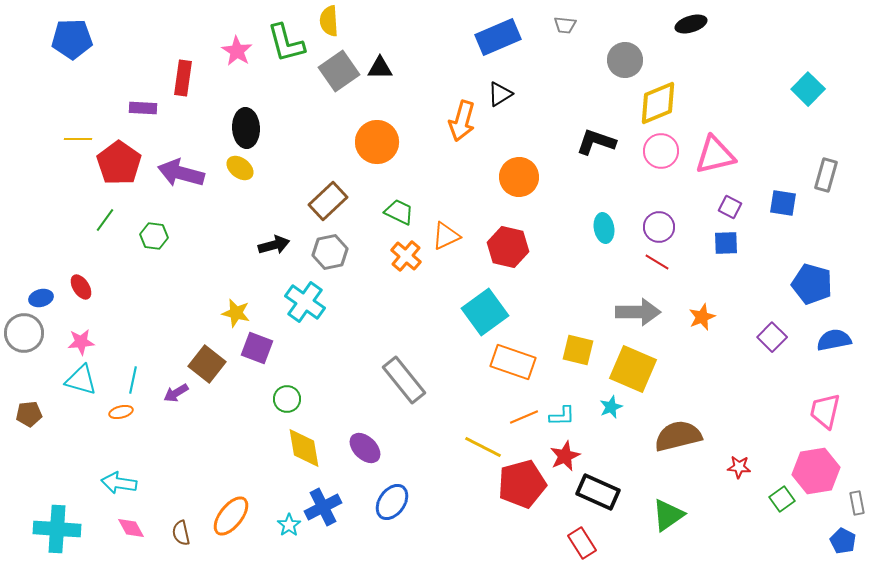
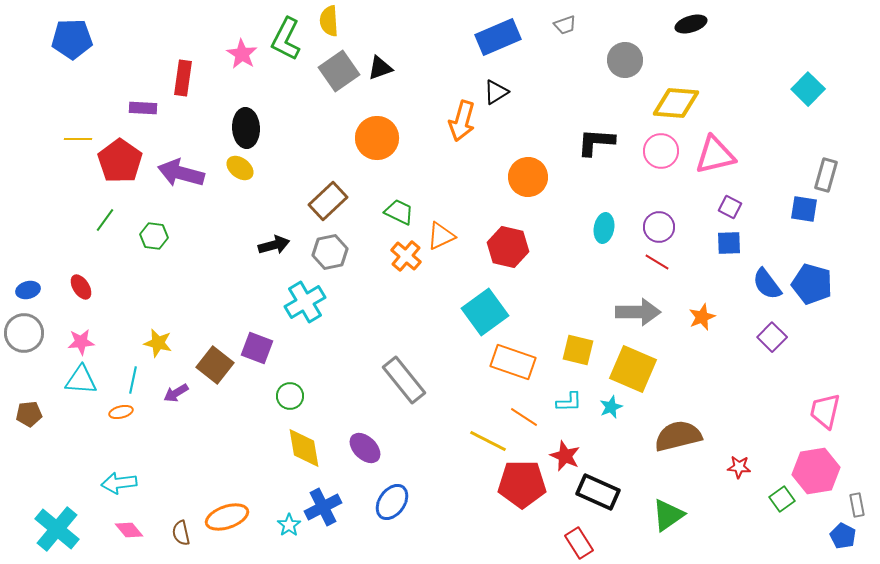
gray trapezoid at (565, 25): rotated 25 degrees counterclockwise
green L-shape at (286, 43): moved 4 px up; rotated 42 degrees clockwise
pink star at (237, 51): moved 5 px right, 3 px down
black triangle at (380, 68): rotated 20 degrees counterclockwise
black triangle at (500, 94): moved 4 px left, 2 px up
yellow diamond at (658, 103): moved 18 px right; rotated 27 degrees clockwise
orange circle at (377, 142): moved 4 px up
black L-shape at (596, 142): rotated 15 degrees counterclockwise
red pentagon at (119, 163): moved 1 px right, 2 px up
orange circle at (519, 177): moved 9 px right
blue square at (783, 203): moved 21 px right, 6 px down
cyan ellipse at (604, 228): rotated 20 degrees clockwise
orange triangle at (446, 236): moved 5 px left
blue square at (726, 243): moved 3 px right
blue ellipse at (41, 298): moved 13 px left, 8 px up
cyan cross at (305, 302): rotated 24 degrees clockwise
yellow star at (236, 313): moved 78 px left, 30 px down
blue semicircle at (834, 340): moved 67 px left, 56 px up; rotated 116 degrees counterclockwise
brown square at (207, 364): moved 8 px right, 1 px down
cyan triangle at (81, 380): rotated 12 degrees counterclockwise
green circle at (287, 399): moved 3 px right, 3 px up
cyan L-shape at (562, 416): moved 7 px right, 14 px up
orange line at (524, 417): rotated 56 degrees clockwise
yellow line at (483, 447): moved 5 px right, 6 px up
red star at (565, 456): rotated 24 degrees counterclockwise
cyan arrow at (119, 483): rotated 16 degrees counterclockwise
red pentagon at (522, 484): rotated 15 degrees clockwise
gray rectangle at (857, 503): moved 2 px down
orange ellipse at (231, 516): moved 4 px left, 1 px down; rotated 33 degrees clockwise
pink diamond at (131, 528): moved 2 px left, 2 px down; rotated 12 degrees counterclockwise
cyan cross at (57, 529): rotated 36 degrees clockwise
blue pentagon at (843, 541): moved 5 px up
red rectangle at (582, 543): moved 3 px left
